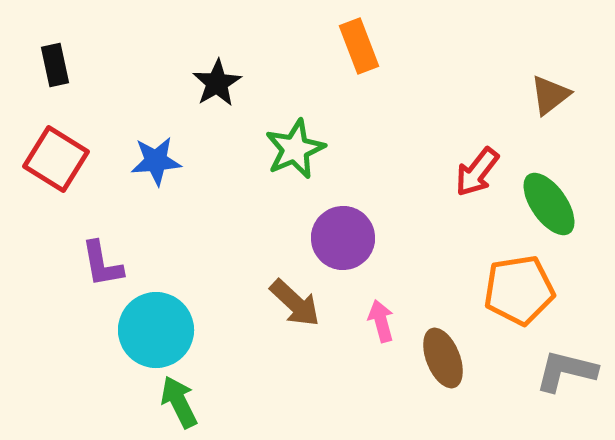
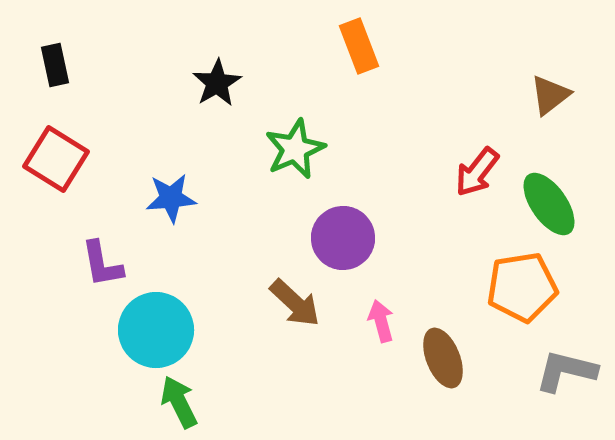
blue star: moved 15 px right, 37 px down
orange pentagon: moved 3 px right, 3 px up
